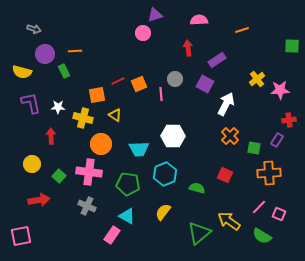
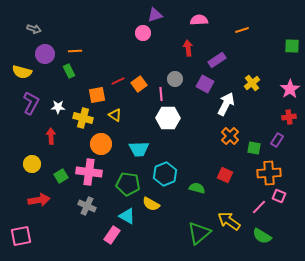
green rectangle at (64, 71): moved 5 px right
yellow cross at (257, 79): moved 5 px left, 4 px down
orange square at (139, 84): rotated 14 degrees counterclockwise
pink star at (280, 90): moved 10 px right, 1 px up; rotated 30 degrees counterclockwise
purple L-shape at (31, 103): rotated 40 degrees clockwise
red cross at (289, 120): moved 3 px up
white hexagon at (173, 136): moved 5 px left, 18 px up
green square at (59, 176): moved 2 px right; rotated 16 degrees clockwise
yellow semicircle at (163, 212): moved 12 px left, 8 px up; rotated 96 degrees counterclockwise
pink square at (279, 214): moved 18 px up
